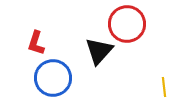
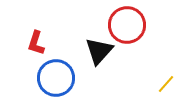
red circle: moved 1 px down
blue circle: moved 3 px right
yellow line: moved 2 px right, 3 px up; rotated 48 degrees clockwise
